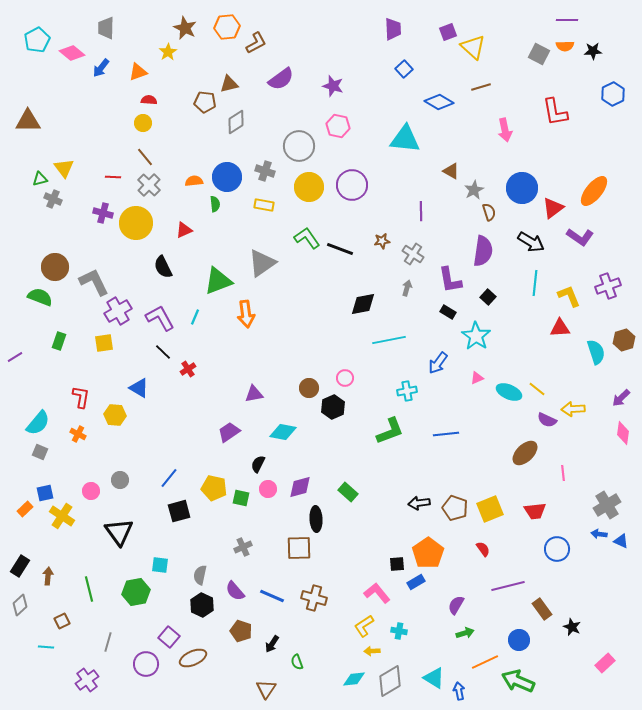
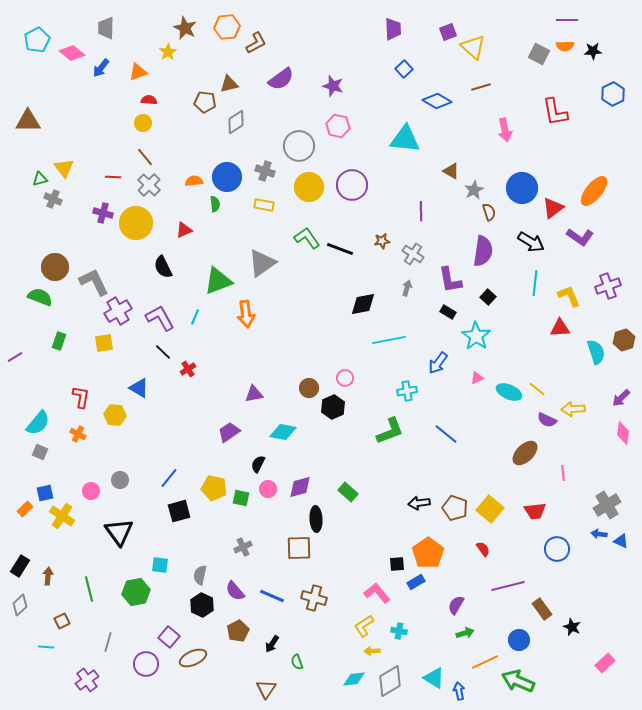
blue diamond at (439, 102): moved 2 px left, 1 px up
blue line at (446, 434): rotated 45 degrees clockwise
yellow square at (490, 509): rotated 28 degrees counterclockwise
brown pentagon at (241, 631): moved 3 px left; rotated 25 degrees clockwise
